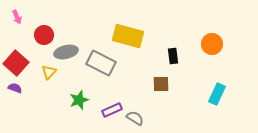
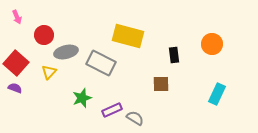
black rectangle: moved 1 px right, 1 px up
green star: moved 3 px right, 2 px up
